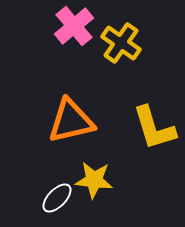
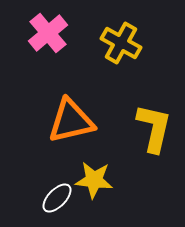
pink cross: moved 26 px left, 7 px down
yellow cross: rotated 6 degrees counterclockwise
yellow L-shape: rotated 150 degrees counterclockwise
